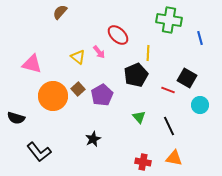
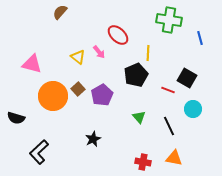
cyan circle: moved 7 px left, 4 px down
black L-shape: rotated 85 degrees clockwise
